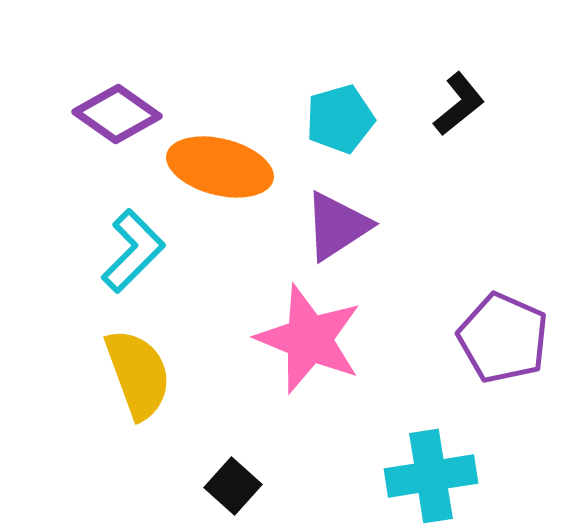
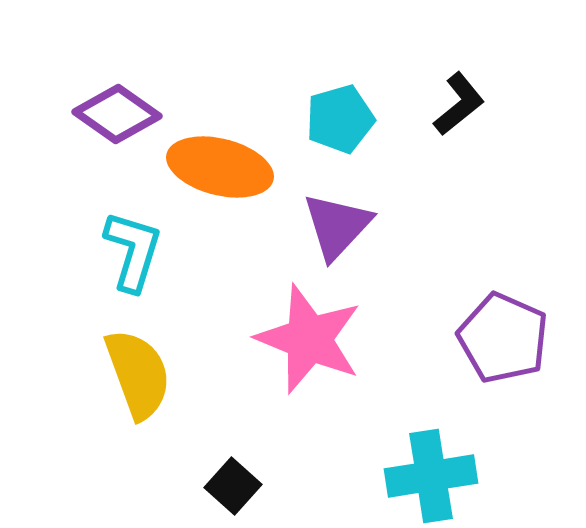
purple triangle: rotated 14 degrees counterclockwise
cyan L-shape: rotated 28 degrees counterclockwise
